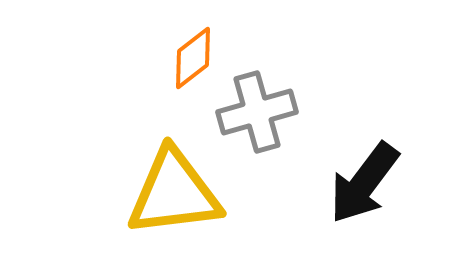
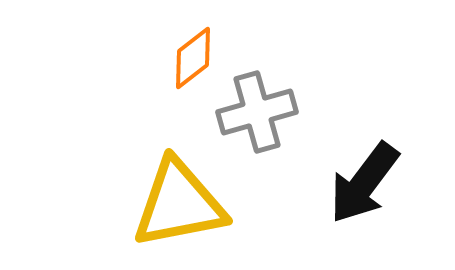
yellow triangle: moved 5 px right, 11 px down; rotated 4 degrees counterclockwise
